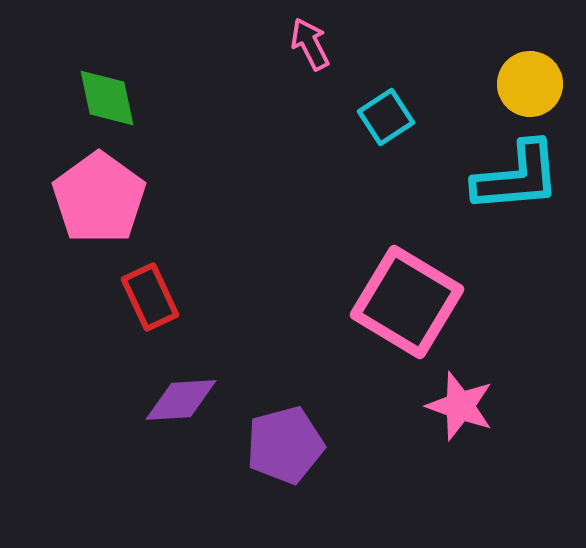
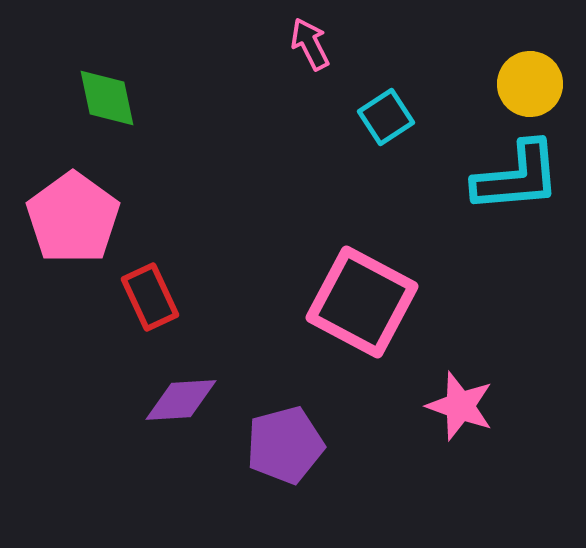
pink pentagon: moved 26 px left, 20 px down
pink square: moved 45 px left; rotated 3 degrees counterclockwise
